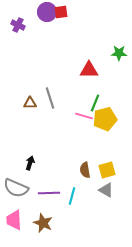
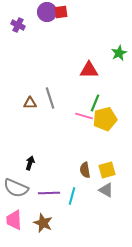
green star: rotated 28 degrees counterclockwise
